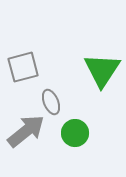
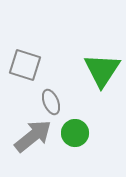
gray square: moved 2 px right, 2 px up; rotated 32 degrees clockwise
gray arrow: moved 7 px right, 5 px down
